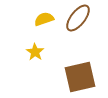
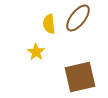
yellow semicircle: moved 5 px right, 5 px down; rotated 78 degrees counterclockwise
yellow star: moved 1 px right
